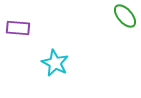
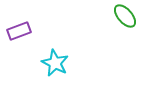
purple rectangle: moved 1 px right, 3 px down; rotated 25 degrees counterclockwise
